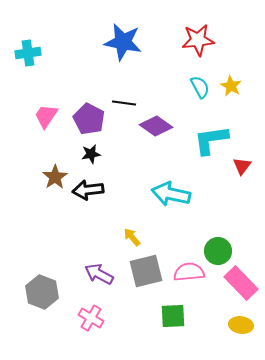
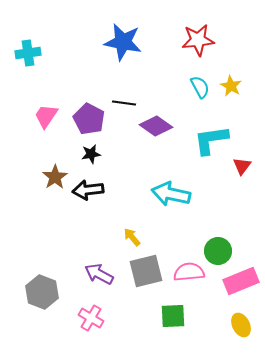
pink rectangle: moved 2 px up; rotated 68 degrees counterclockwise
yellow ellipse: rotated 55 degrees clockwise
